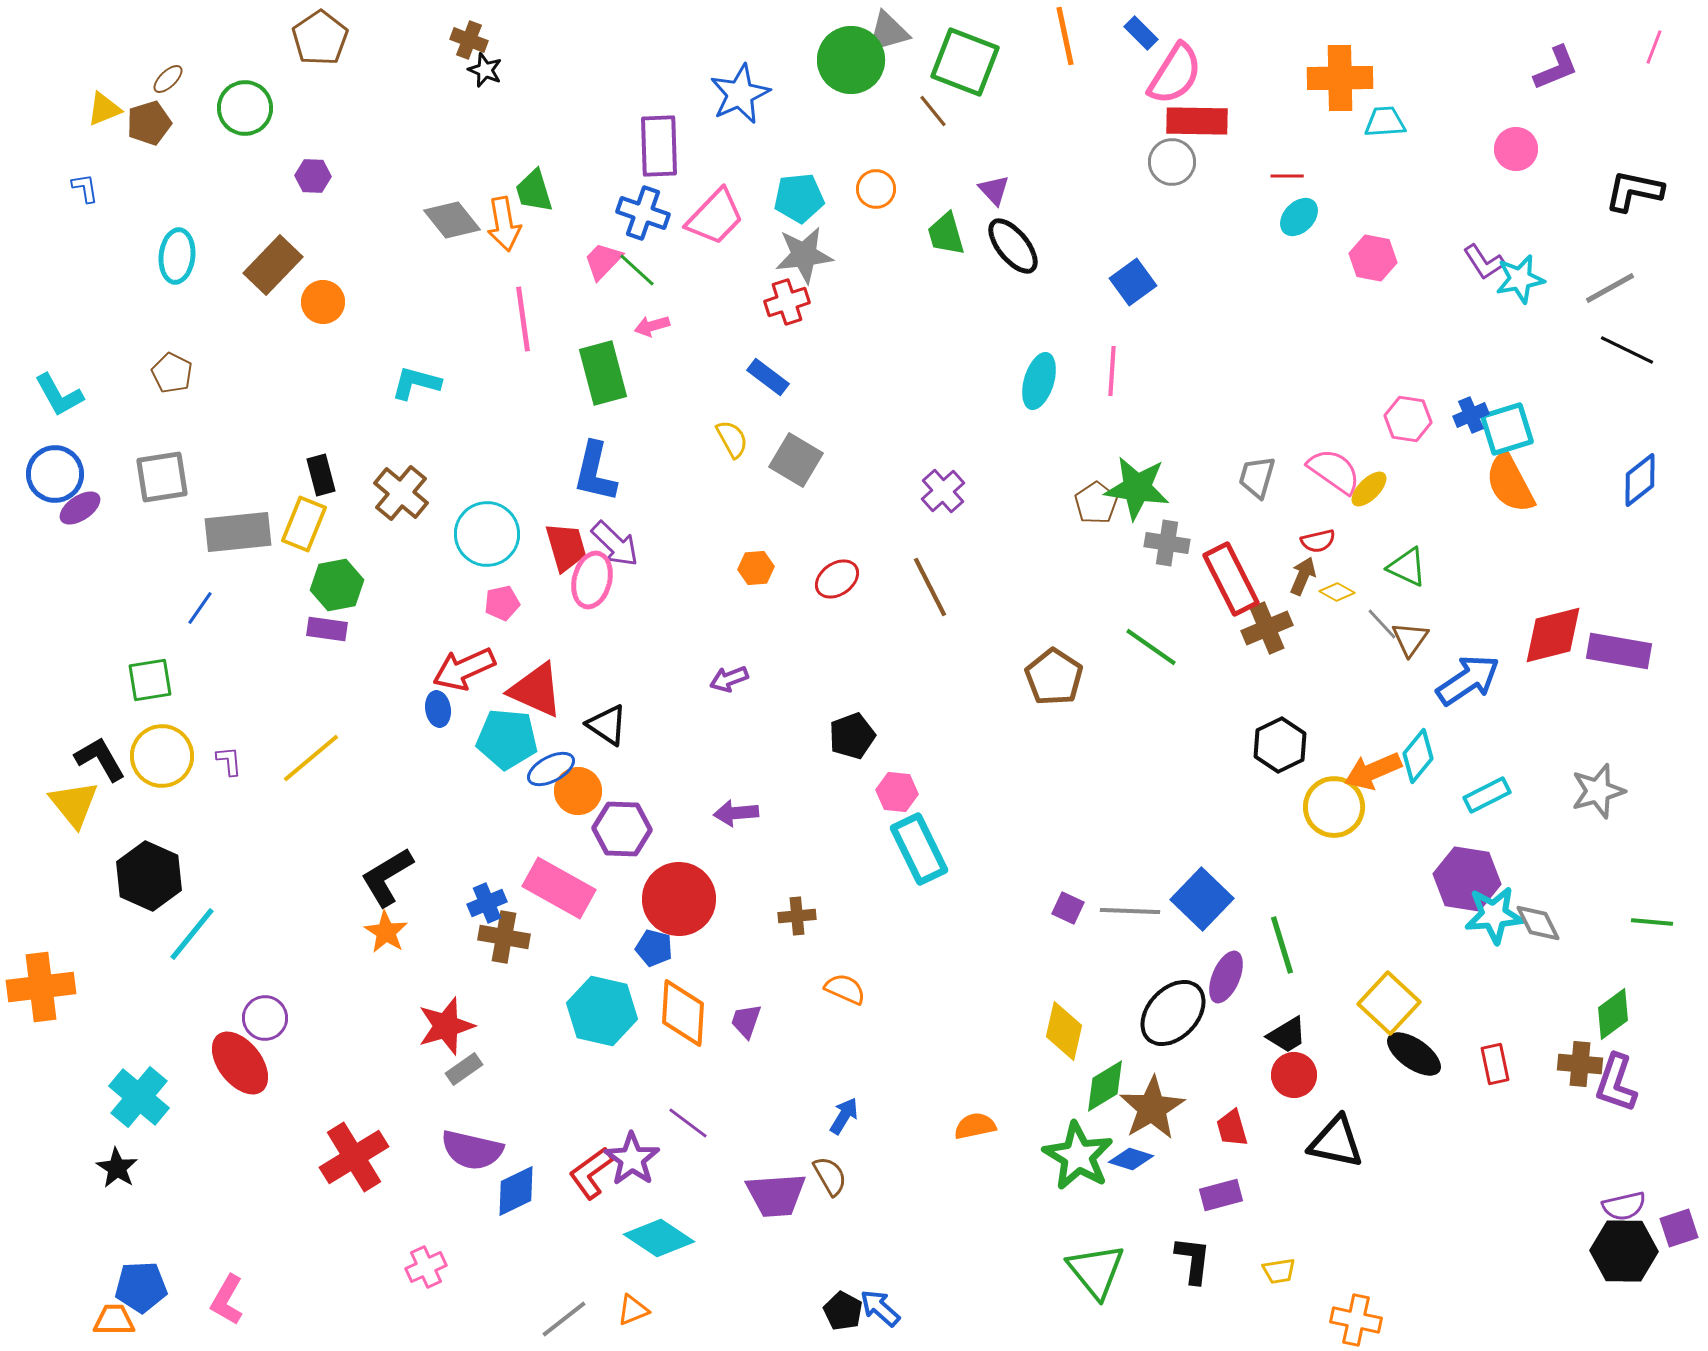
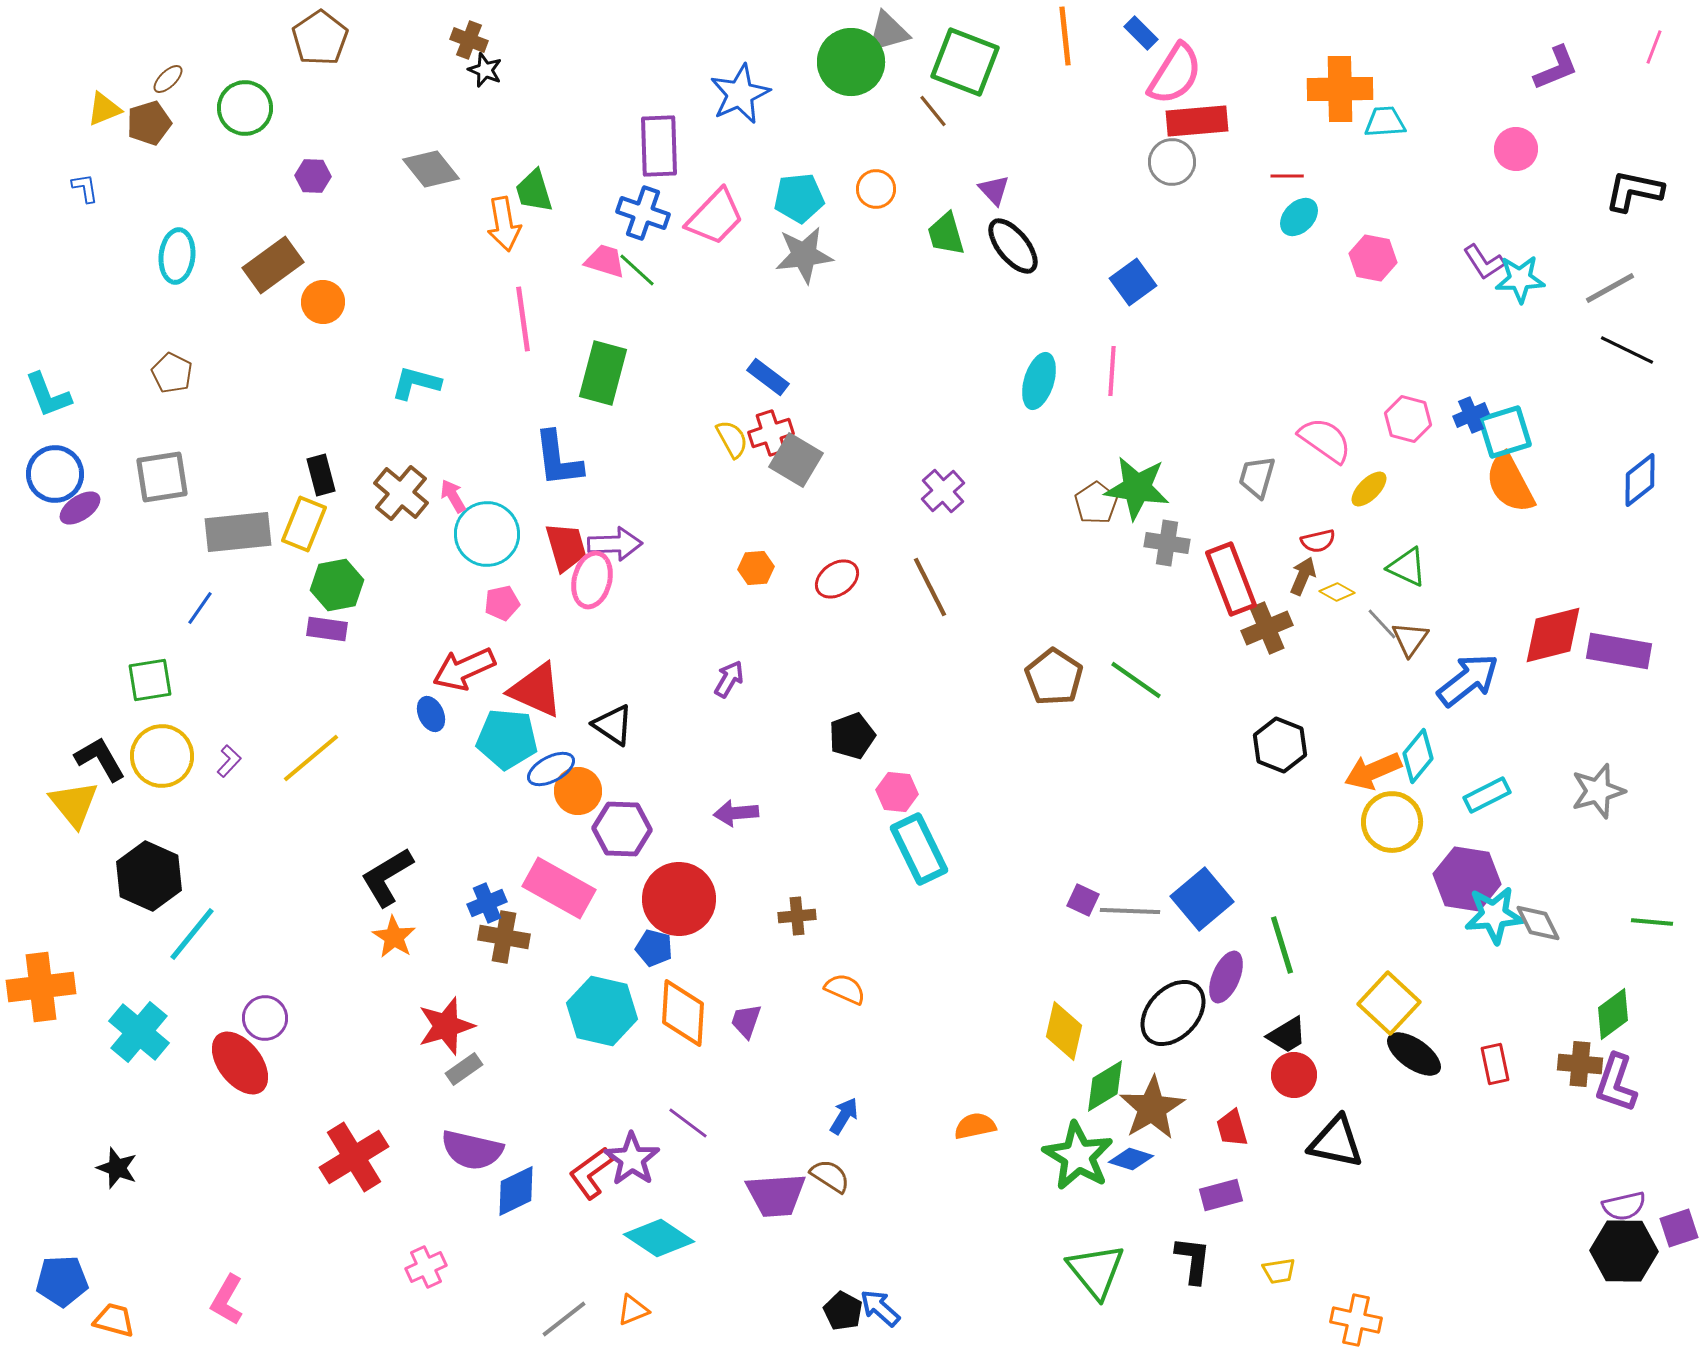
orange line at (1065, 36): rotated 6 degrees clockwise
green circle at (851, 60): moved 2 px down
orange cross at (1340, 78): moved 11 px down
red rectangle at (1197, 121): rotated 6 degrees counterclockwise
gray diamond at (452, 220): moved 21 px left, 51 px up
pink trapezoid at (603, 261): moved 2 px right; rotated 63 degrees clockwise
brown rectangle at (273, 265): rotated 10 degrees clockwise
cyan star at (1520, 279): rotated 9 degrees clockwise
red cross at (787, 302): moved 16 px left, 131 px down
pink arrow at (652, 326): moved 199 px left, 170 px down; rotated 76 degrees clockwise
green rectangle at (603, 373): rotated 30 degrees clockwise
cyan L-shape at (59, 395): moved 11 px left; rotated 8 degrees clockwise
pink hexagon at (1408, 419): rotated 6 degrees clockwise
cyan square at (1507, 429): moved 2 px left, 3 px down
pink semicircle at (1334, 471): moved 9 px left, 31 px up
blue L-shape at (595, 472): moved 37 px left, 13 px up; rotated 20 degrees counterclockwise
purple arrow at (615, 544): rotated 46 degrees counterclockwise
red rectangle at (1231, 579): rotated 6 degrees clockwise
green line at (1151, 647): moved 15 px left, 33 px down
purple arrow at (729, 679): rotated 141 degrees clockwise
blue arrow at (1468, 680): rotated 4 degrees counterclockwise
blue ellipse at (438, 709): moved 7 px left, 5 px down; rotated 16 degrees counterclockwise
black triangle at (607, 725): moved 6 px right
black hexagon at (1280, 745): rotated 12 degrees counterclockwise
purple L-shape at (229, 761): rotated 48 degrees clockwise
yellow circle at (1334, 807): moved 58 px right, 15 px down
blue square at (1202, 899): rotated 6 degrees clockwise
purple square at (1068, 908): moved 15 px right, 8 px up
orange star at (386, 932): moved 8 px right, 5 px down
cyan cross at (139, 1097): moved 65 px up
black star at (117, 1168): rotated 12 degrees counterclockwise
brown semicircle at (830, 1176): rotated 27 degrees counterclockwise
blue pentagon at (141, 1287): moved 79 px left, 6 px up
orange trapezoid at (114, 1320): rotated 15 degrees clockwise
